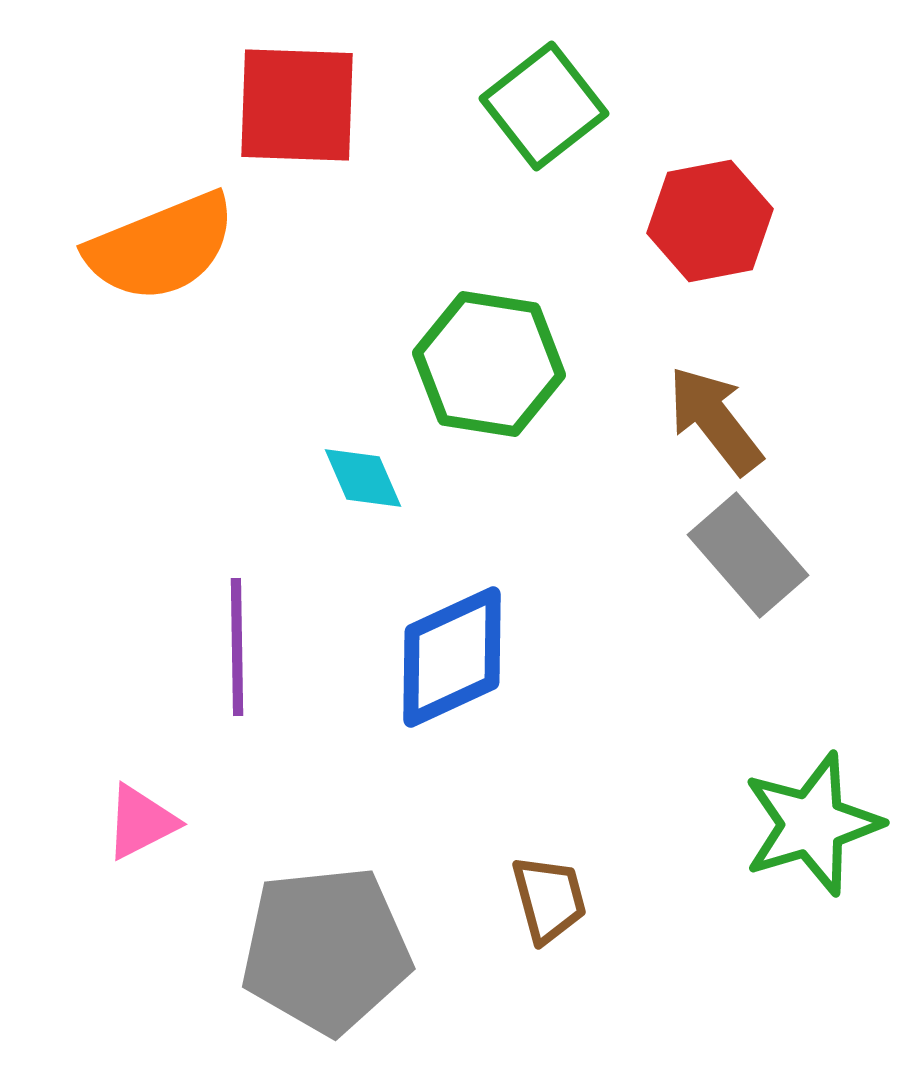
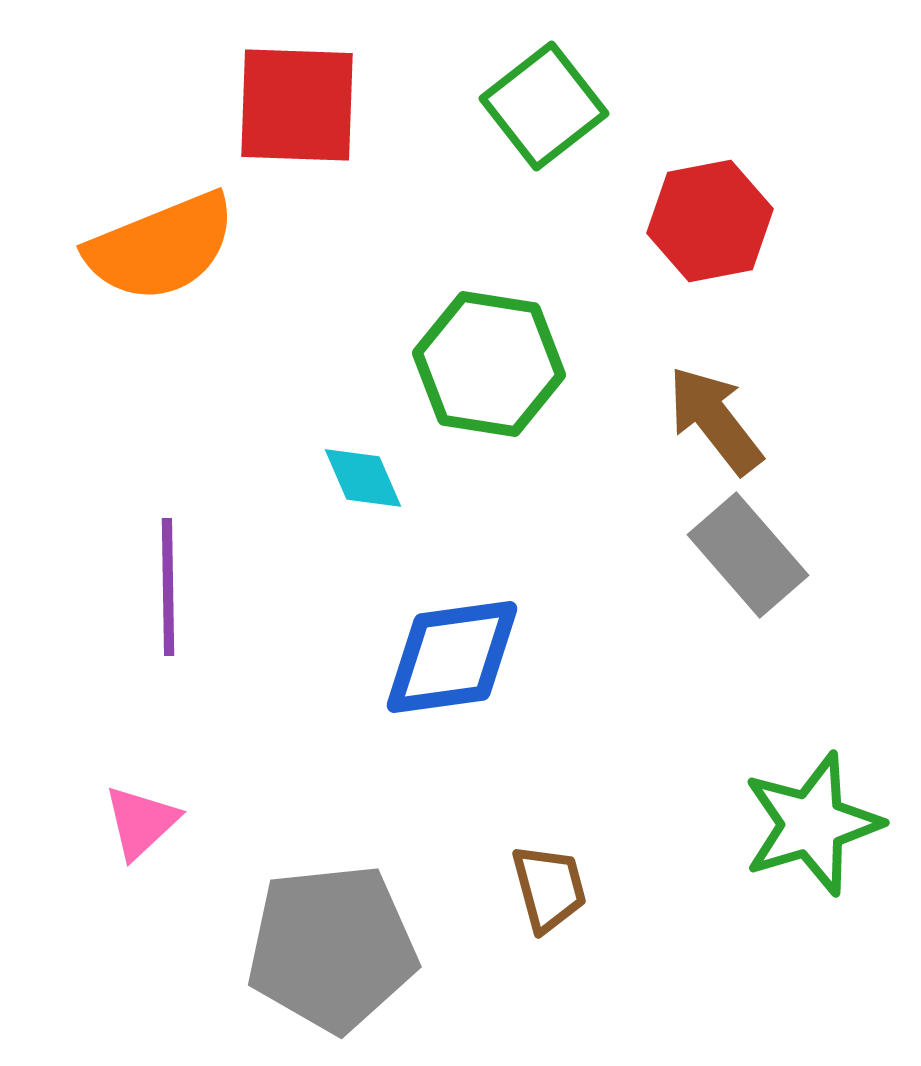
purple line: moved 69 px left, 60 px up
blue diamond: rotated 17 degrees clockwise
pink triangle: rotated 16 degrees counterclockwise
brown trapezoid: moved 11 px up
gray pentagon: moved 6 px right, 2 px up
